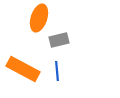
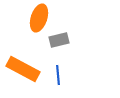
blue line: moved 1 px right, 4 px down
